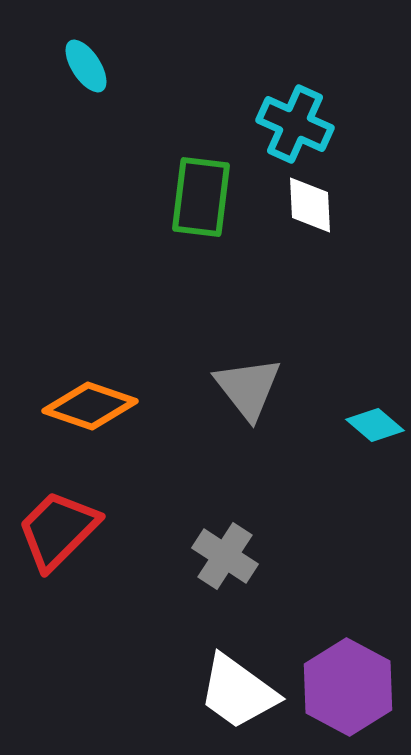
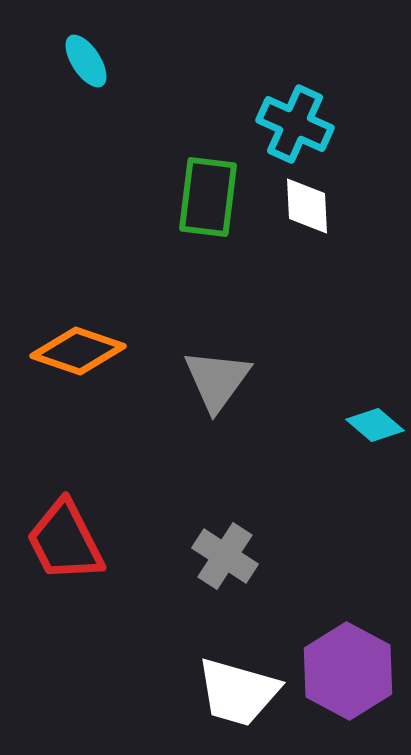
cyan ellipse: moved 5 px up
green rectangle: moved 7 px right
white diamond: moved 3 px left, 1 px down
gray triangle: moved 31 px left, 8 px up; rotated 14 degrees clockwise
orange diamond: moved 12 px left, 55 px up
red trapezoid: moved 7 px right, 11 px down; rotated 72 degrees counterclockwise
purple hexagon: moved 16 px up
white trapezoid: rotated 20 degrees counterclockwise
